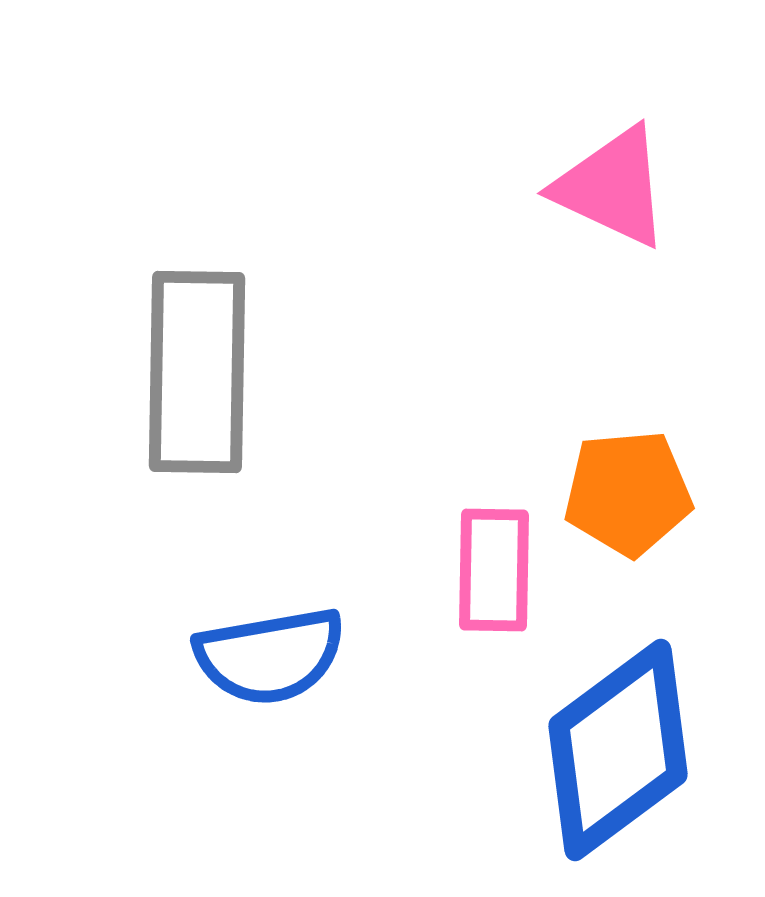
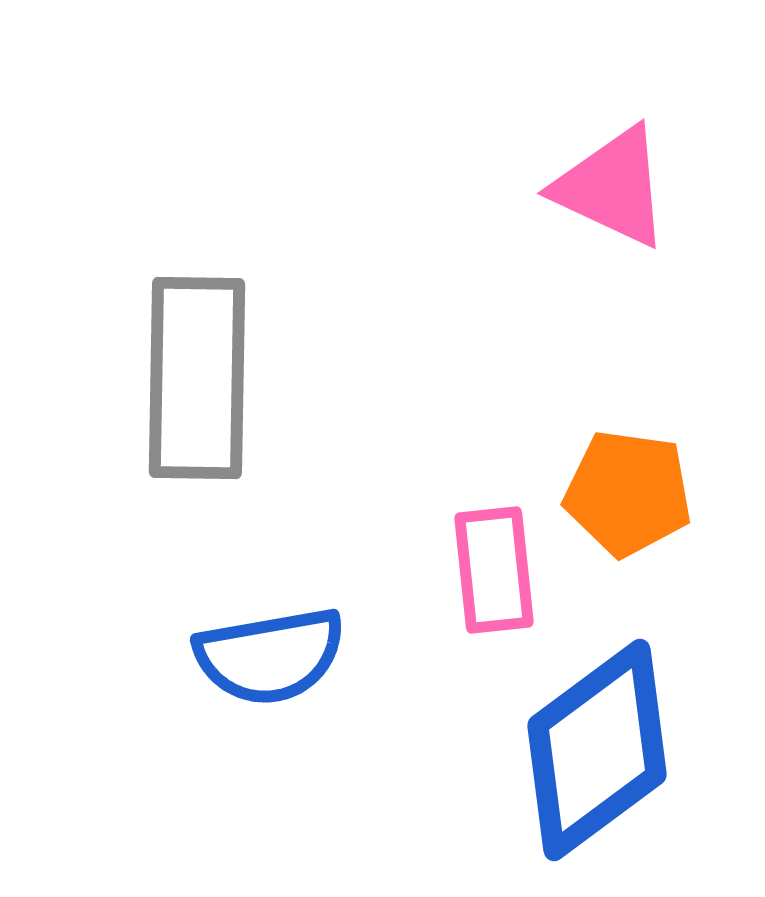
gray rectangle: moved 6 px down
orange pentagon: rotated 13 degrees clockwise
pink rectangle: rotated 7 degrees counterclockwise
blue diamond: moved 21 px left
